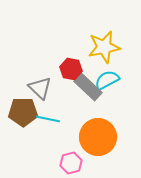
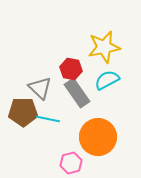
gray rectangle: moved 11 px left, 6 px down; rotated 12 degrees clockwise
